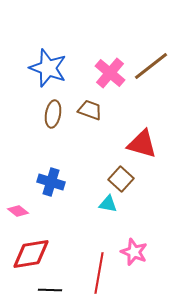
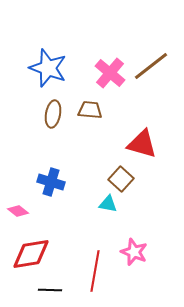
brown trapezoid: rotated 15 degrees counterclockwise
red line: moved 4 px left, 2 px up
